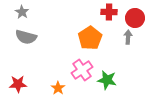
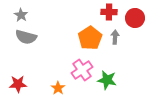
gray star: moved 1 px left, 3 px down
gray arrow: moved 13 px left
